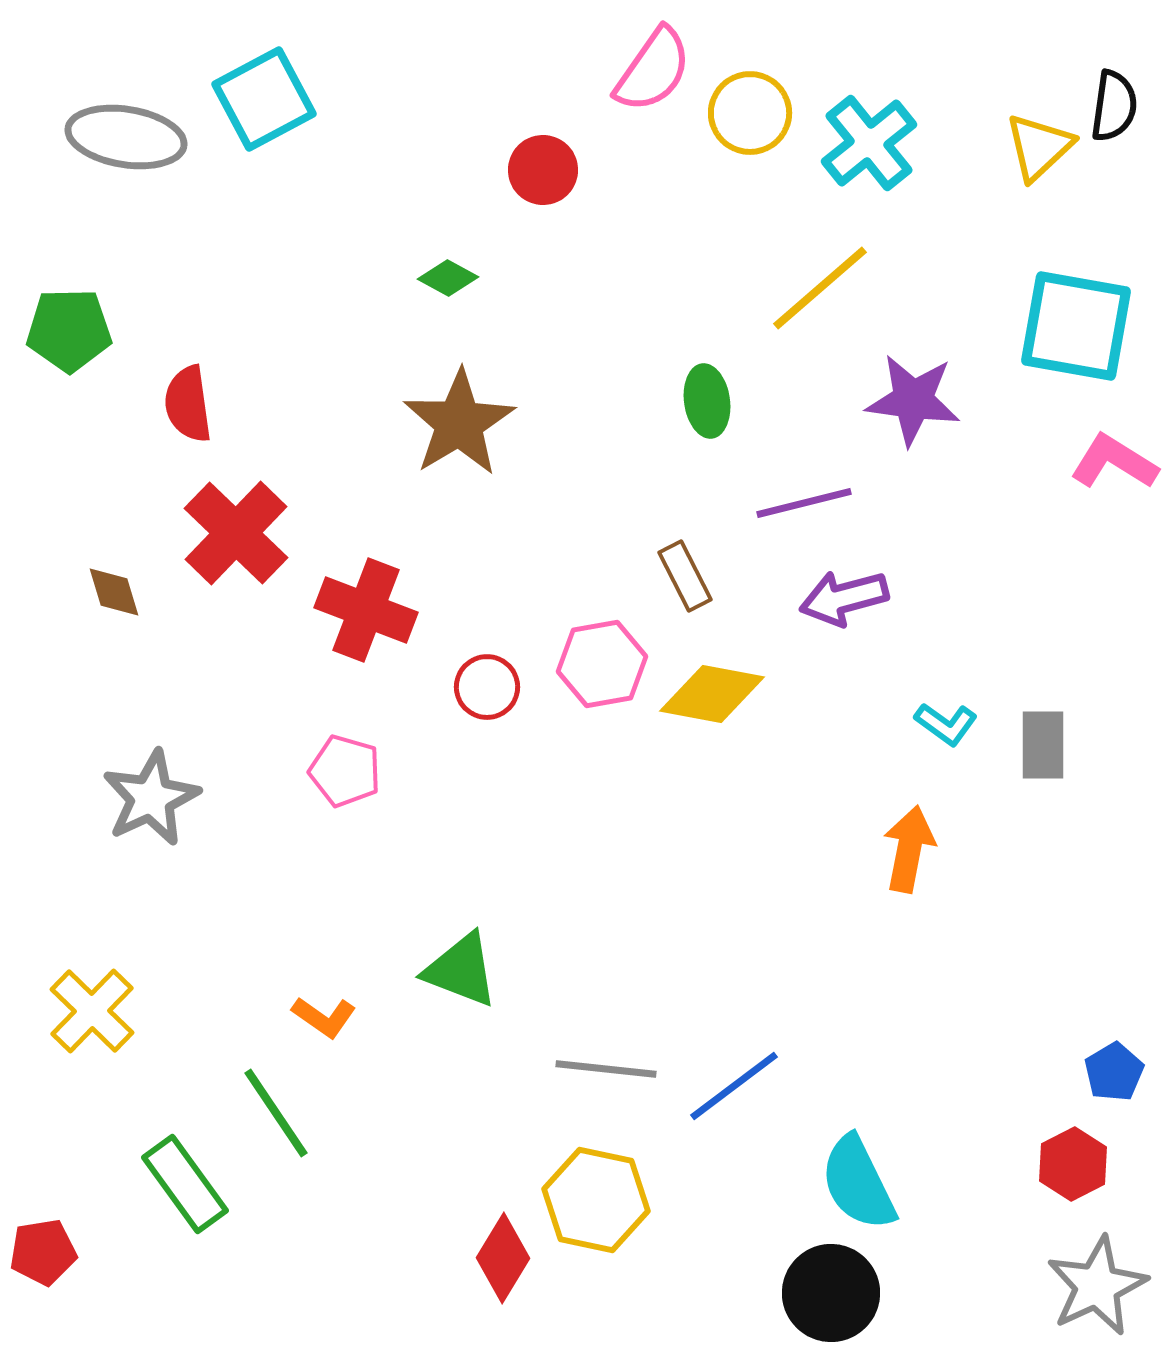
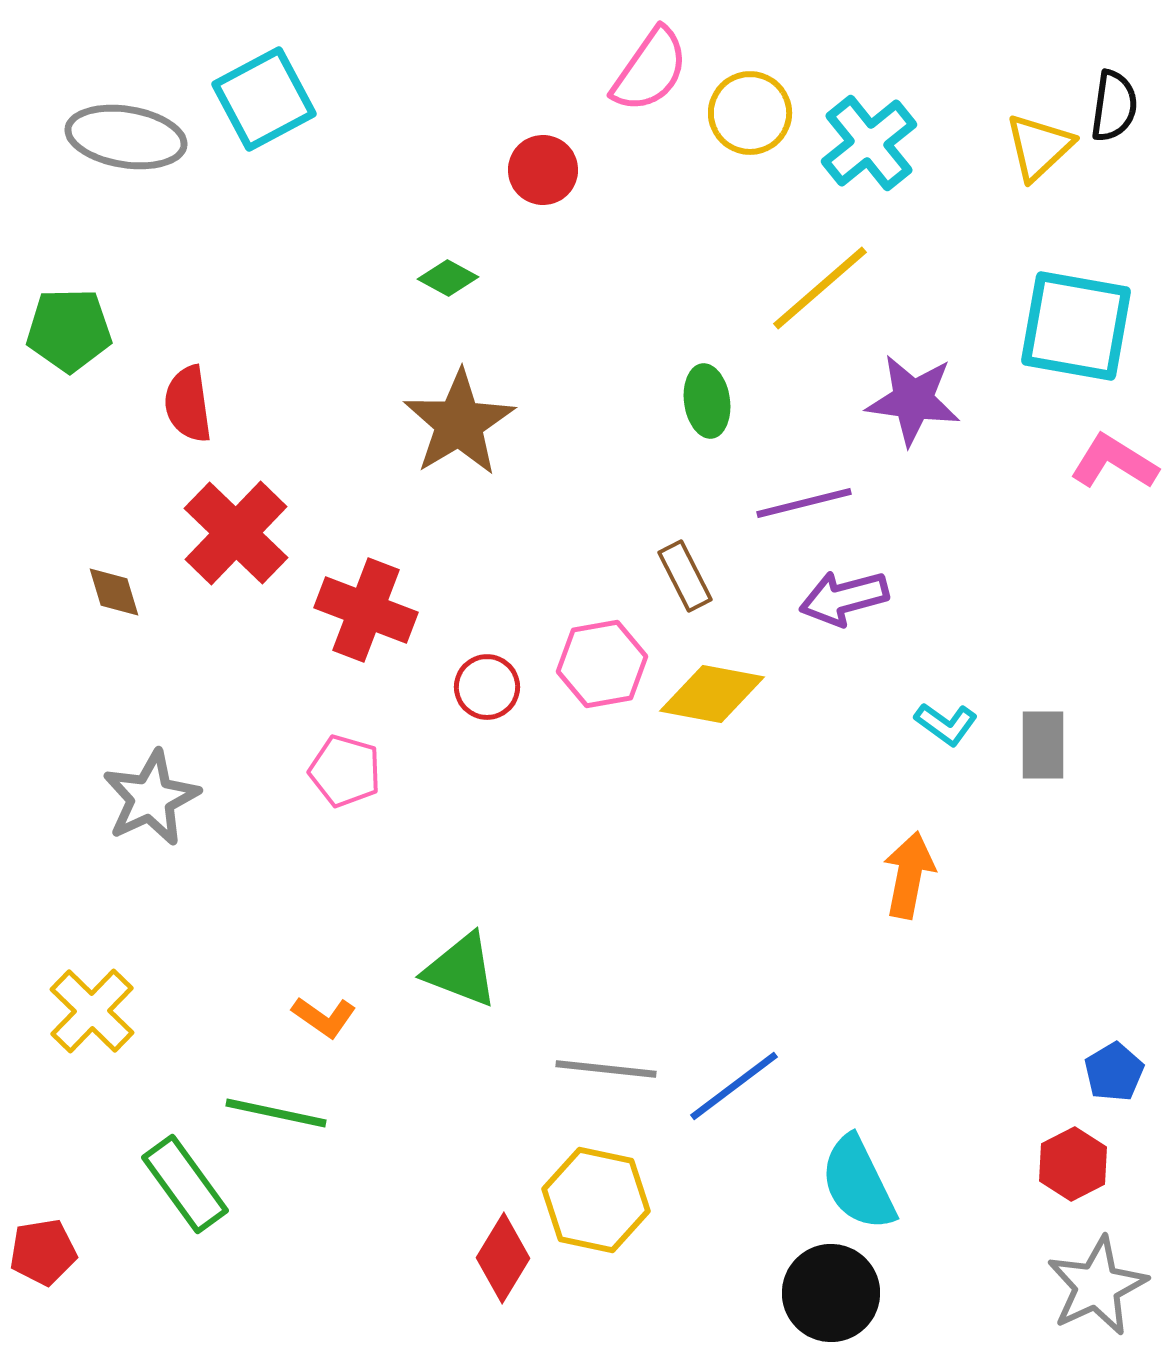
pink semicircle at (653, 70): moved 3 px left
orange arrow at (909, 849): moved 26 px down
green line at (276, 1113): rotated 44 degrees counterclockwise
